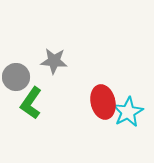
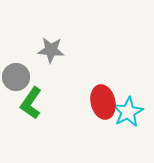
gray star: moved 3 px left, 11 px up
